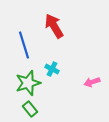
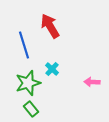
red arrow: moved 4 px left
cyan cross: rotated 16 degrees clockwise
pink arrow: rotated 21 degrees clockwise
green rectangle: moved 1 px right
